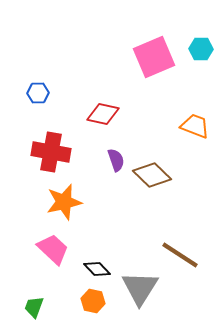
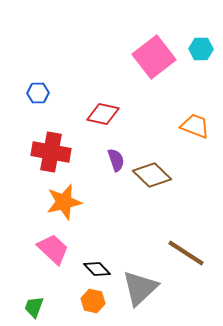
pink square: rotated 15 degrees counterclockwise
brown line: moved 6 px right, 2 px up
gray triangle: rotated 15 degrees clockwise
